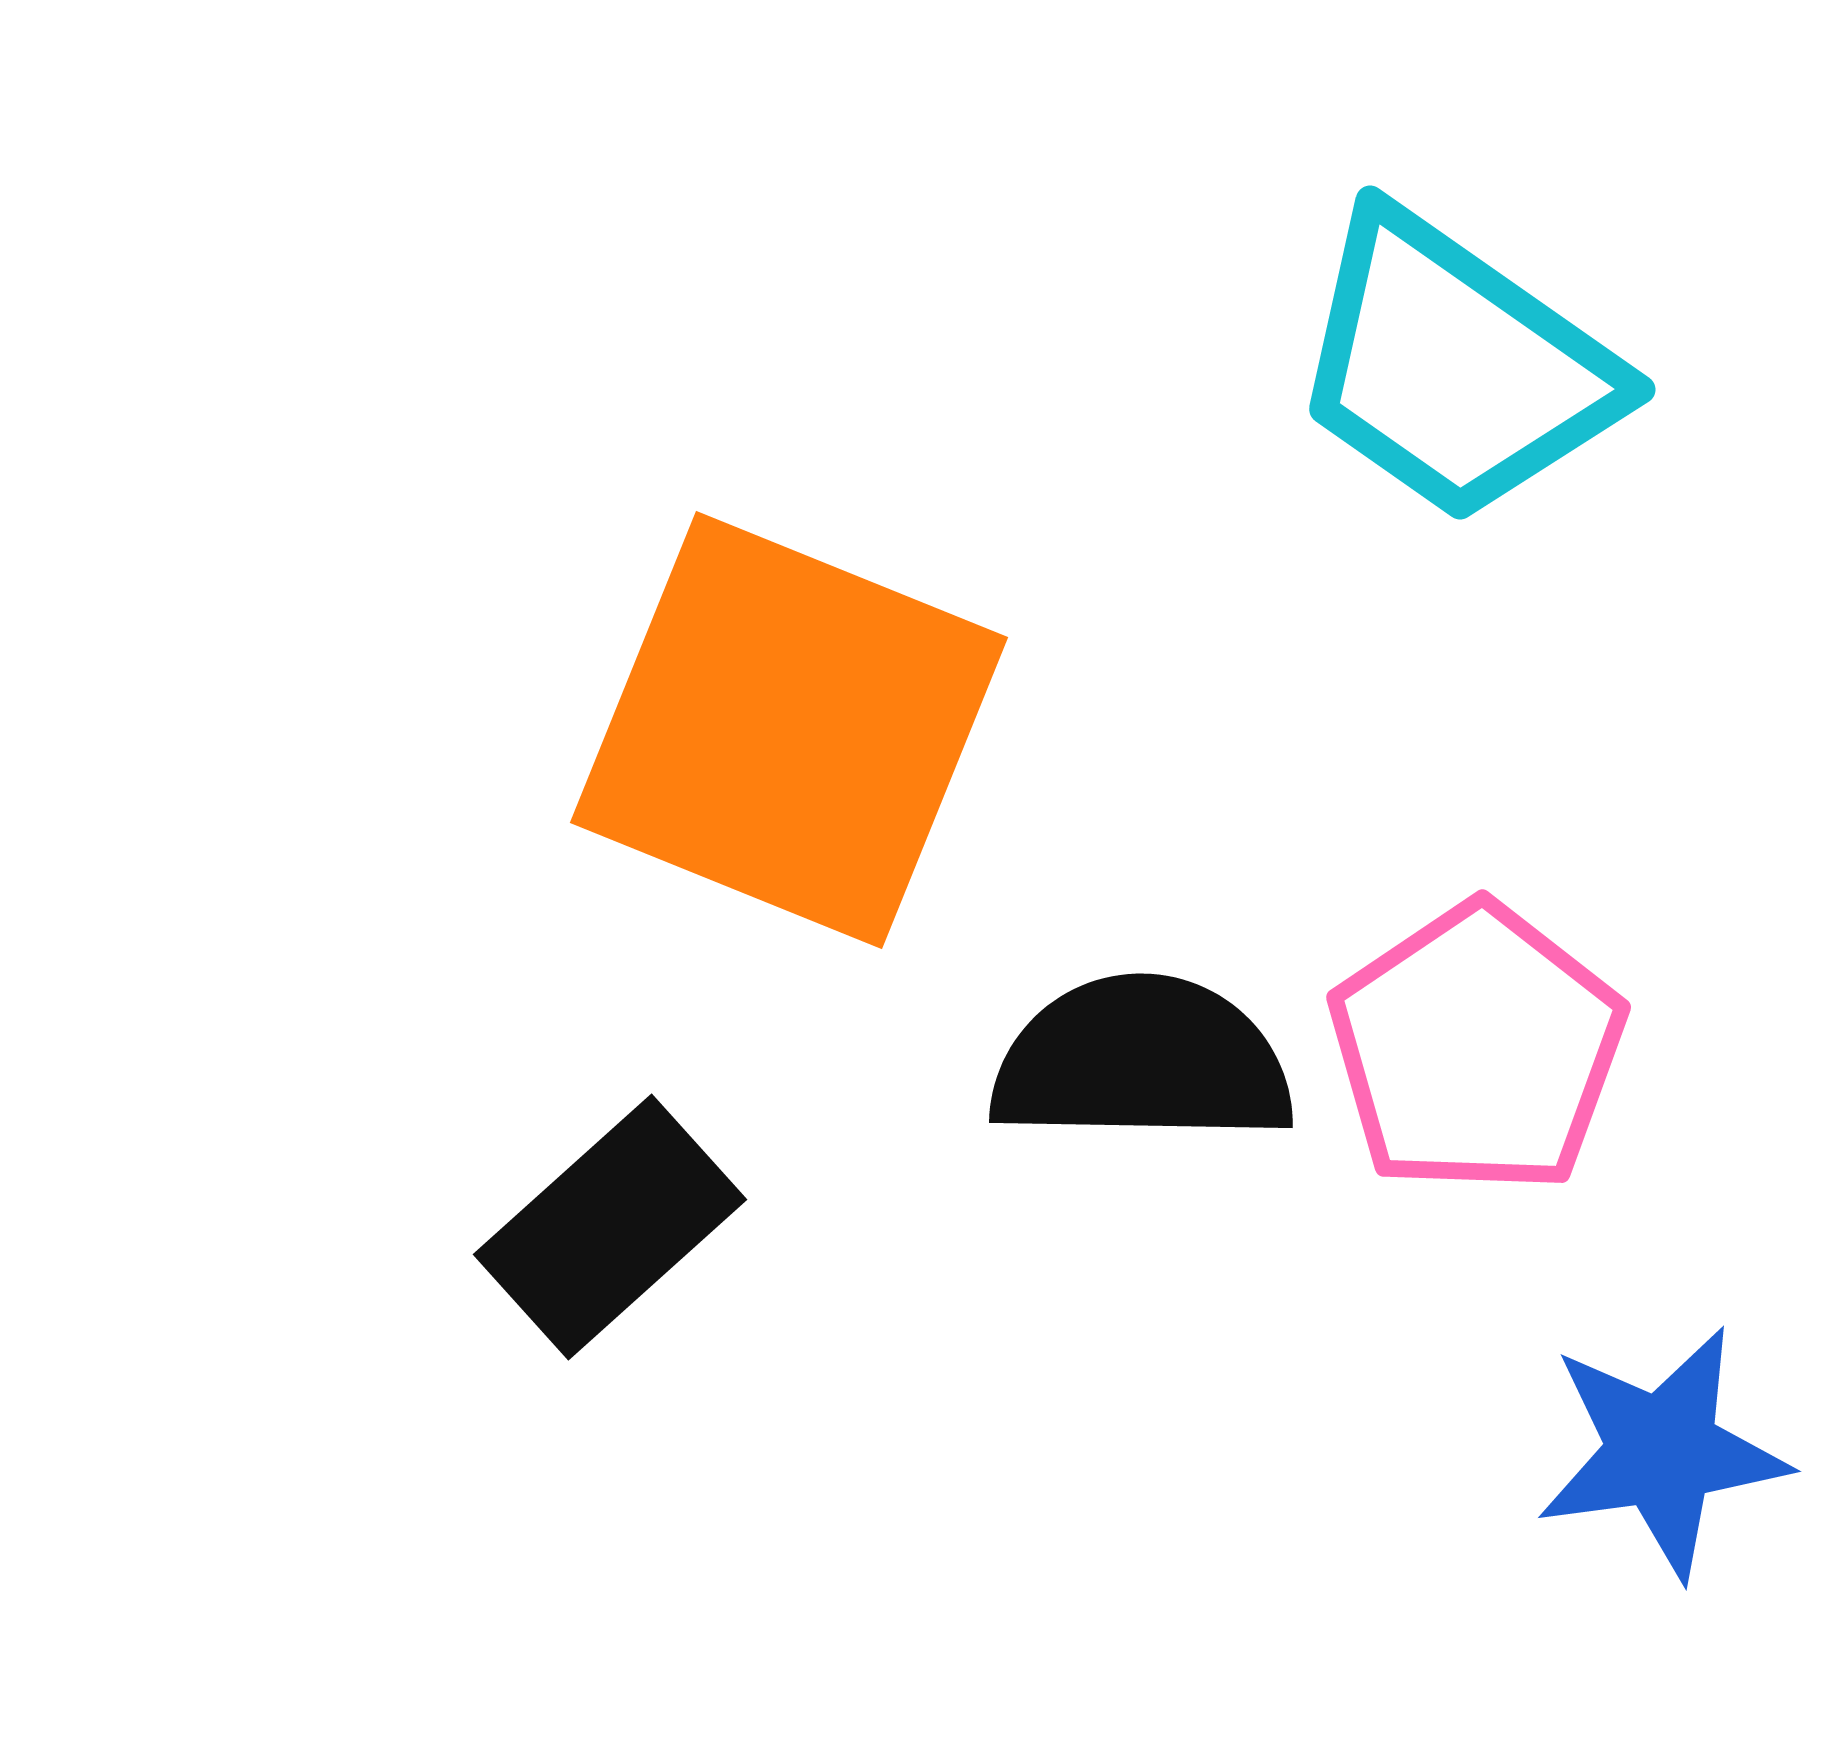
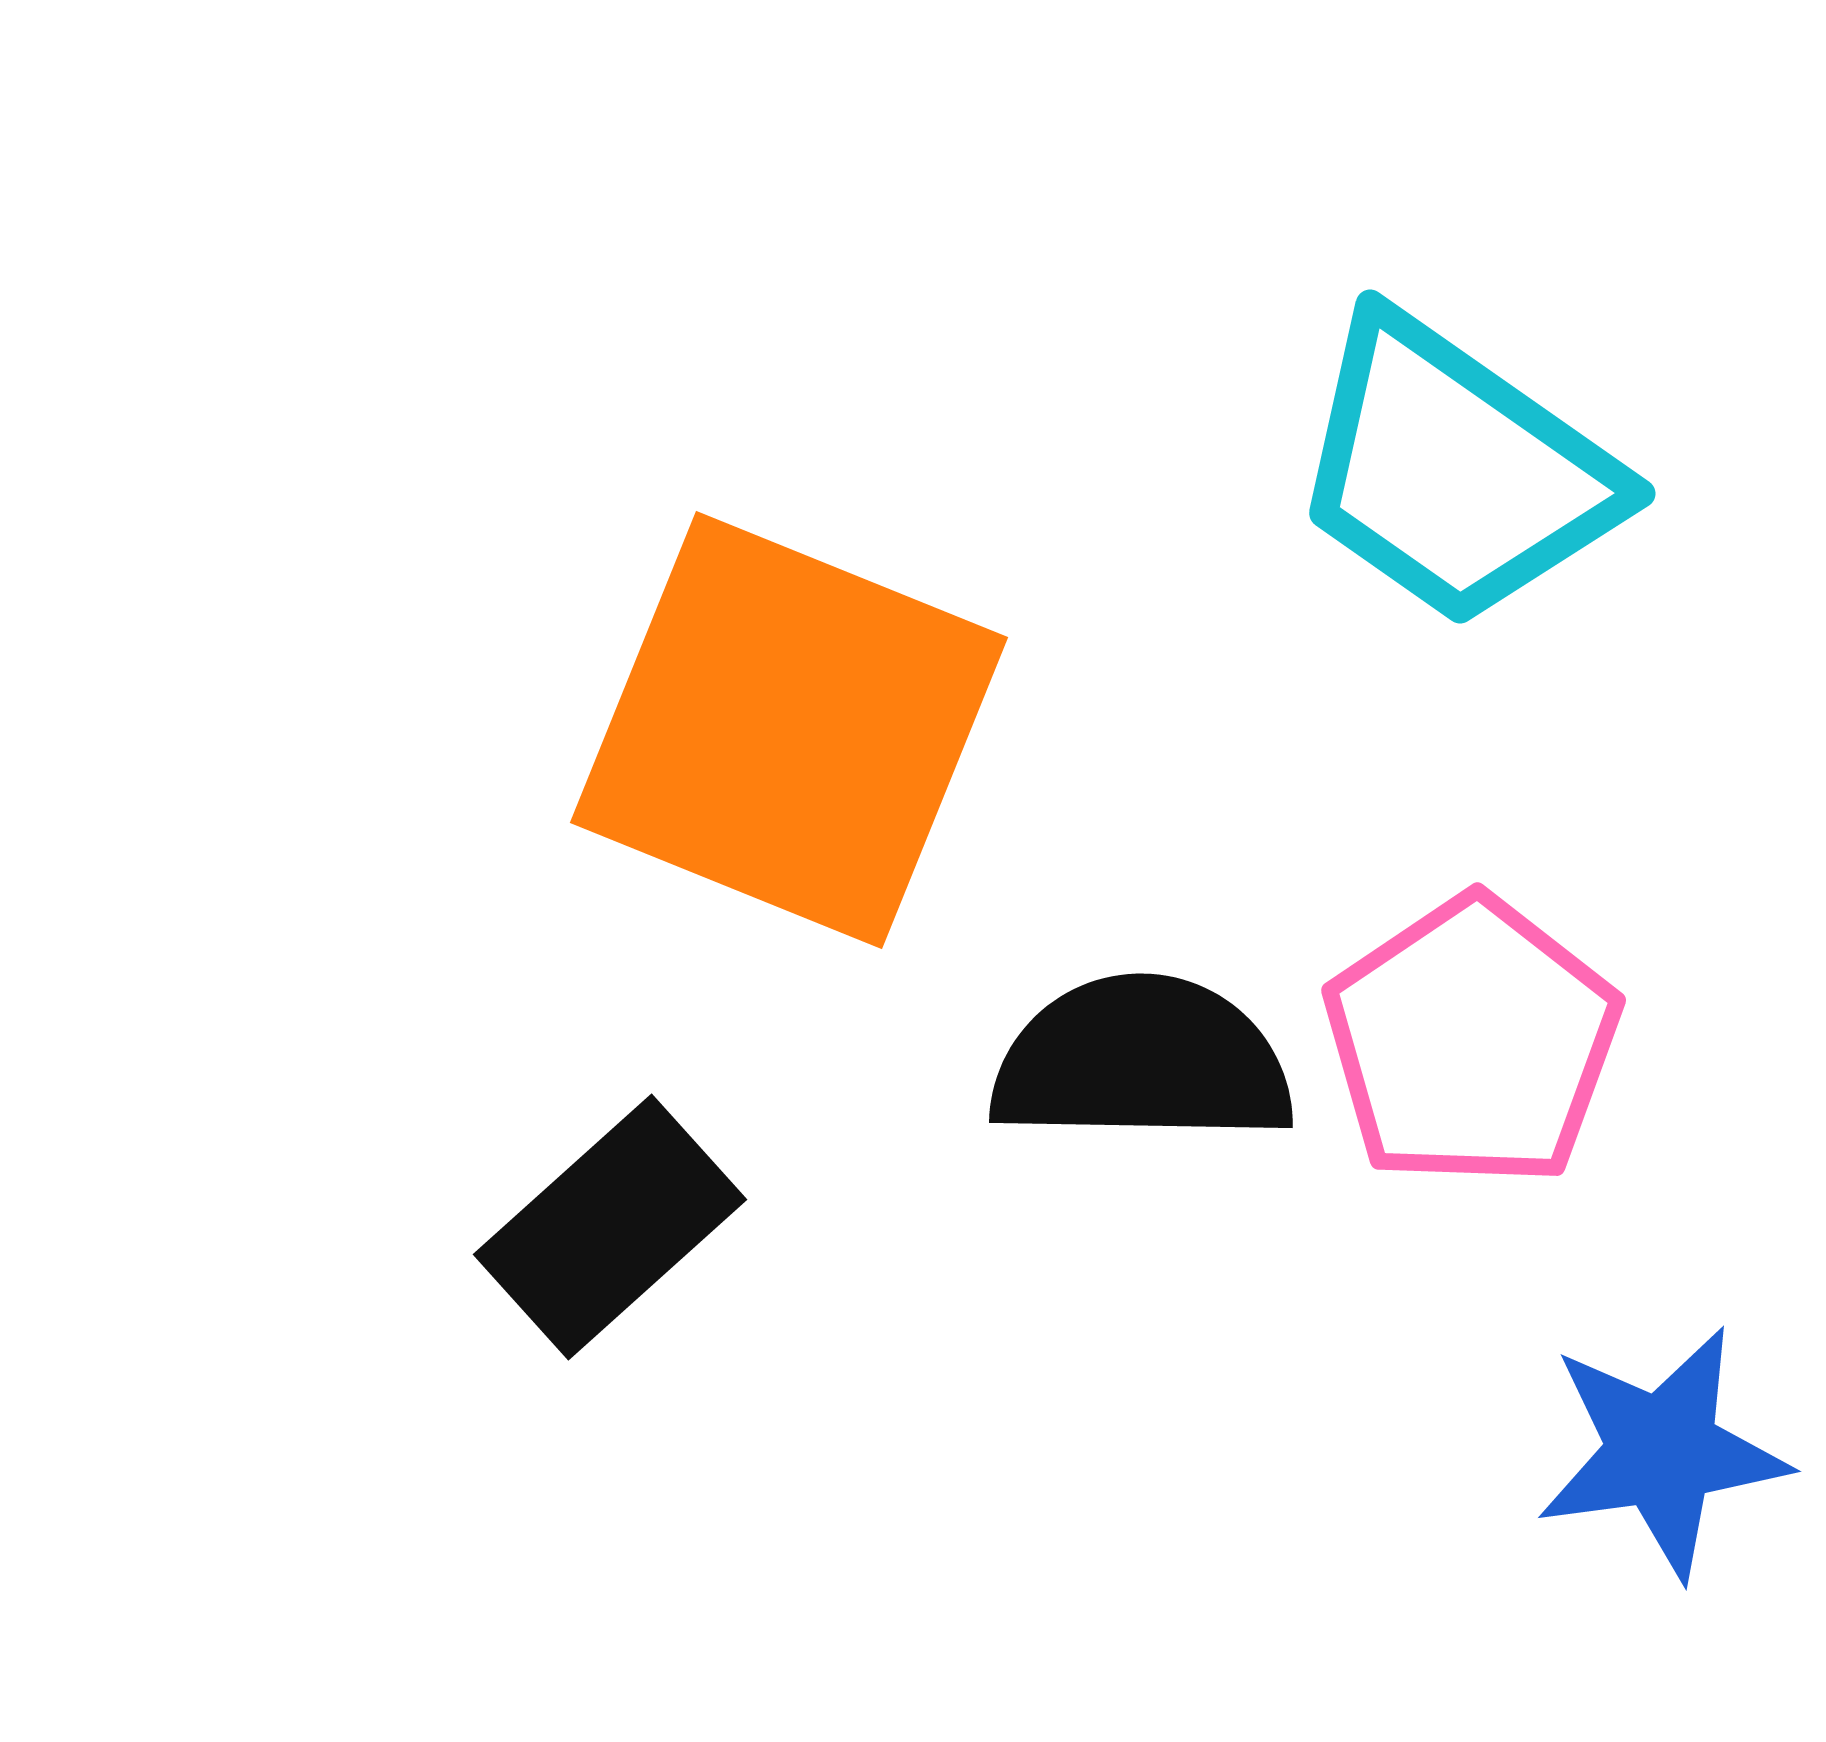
cyan trapezoid: moved 104 px down
pink pentagon: moved 5 px left, 7 px up
